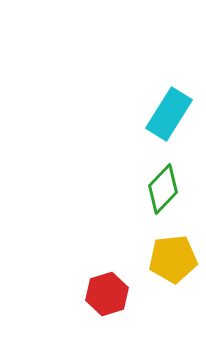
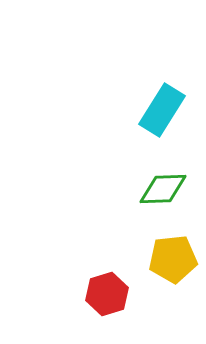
cyan rectangle: moved 7 px left, 4 px up
green diamond: rotated 45 degrees clockwise
